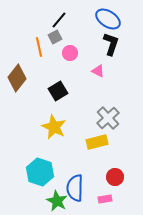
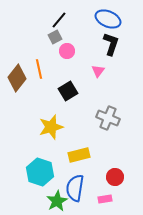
blue ellipse: rotated 10 degrees counterclockwise
orange line: moved 22 px down
pink circle: moved 3 px left, 2 px up
pink triangle: rotated 40 degrees clockwise
black square: moved 10 px right
gray cross: rotated 25 degrees counterclockwise
yellow star: moved 3 px left; rotated 30 degrees clockwise
yellow rectangle: moved 18 px left, 13 px down
blue semicircle: rotated 8 degrees clockwise
green star: rotated 15 degrees clockwise
